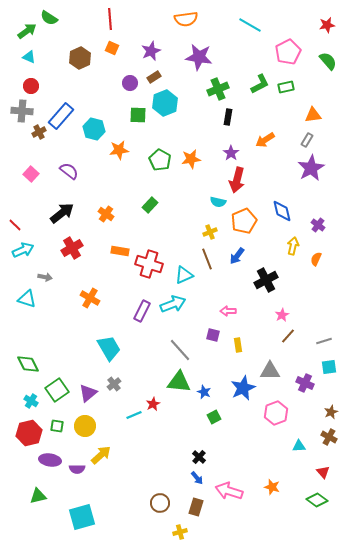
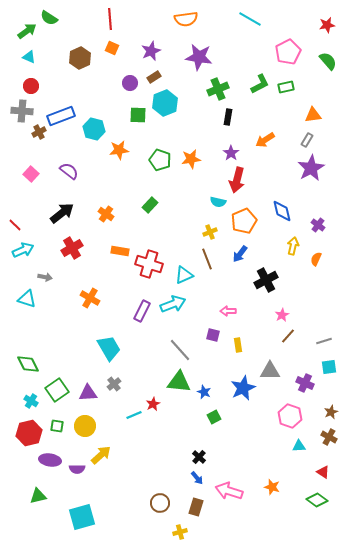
cyan line at (250, 25): moved 6 px up
blue rectangle at (61, 116): rotated 28 degrees clockwise
green pentagon at (160, 160): rotated 10 degrees counterclockwise
blue arrow at (237, 256): moved 3 px right, 2 px up
purple triangle at (88, 393): rotated 36 degrees clockwise
pink hexagon at (276, 413): moved 14 px right, 3 px down; rotated 20 degrees counterclockwise
red triangle at (323, 472): rotated 16 degrees counterclockwise
